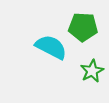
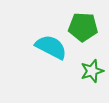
green star: rotated 10 degrees clockwise
